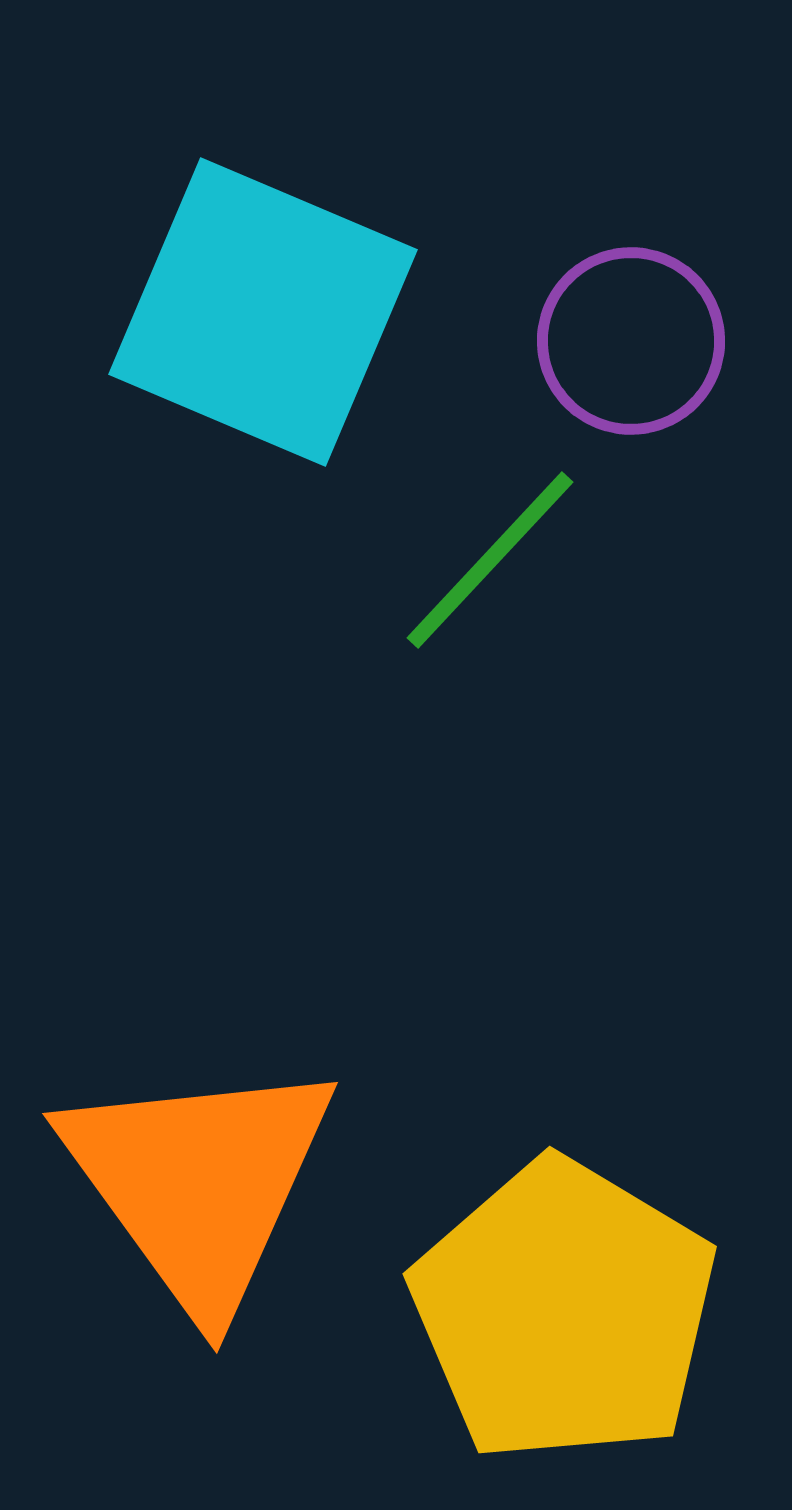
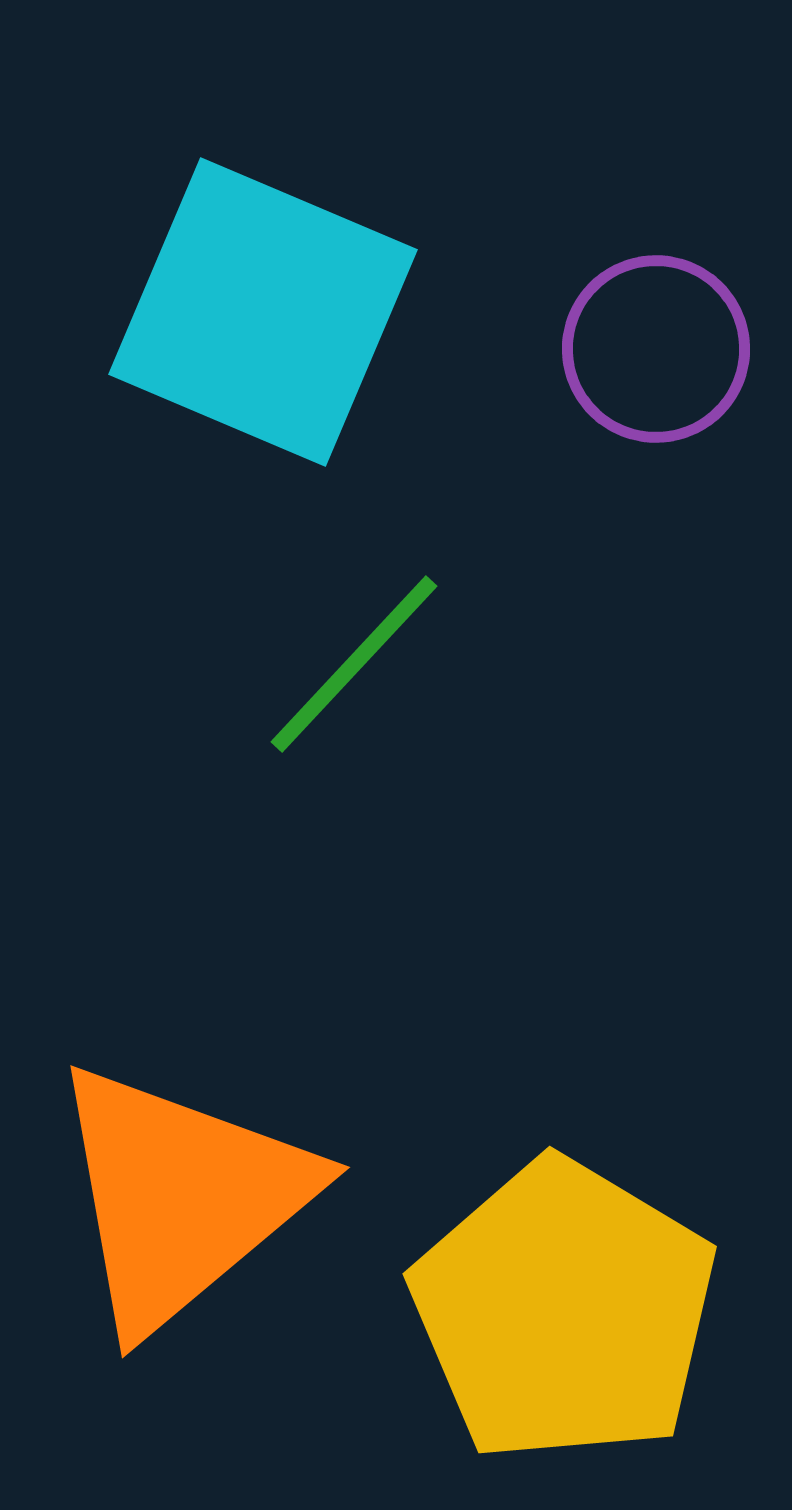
purple circle: moved 25 px right, 8 px down
green line: moved 136 px left, 104 px down
orange triangle: moved 18 px left, 14 px down; rotated 26 degrees clockwise
